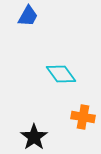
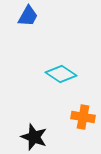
cyan diamond: rotated 20 degrees counterclockwise
black star: rotated 16 degrees counterclockwise
